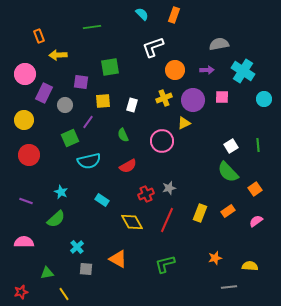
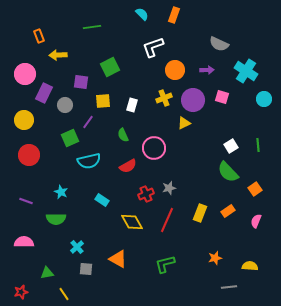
gray semicircle at (219, 44): rotated 144 degrees counterclockwise
green square at (110, 67): rotated 18 degrees counterclockwise
cyan cross at (243, 71): moved 3 px right
pink square at (222, 97): rotated 16 degrees clockwise
pink circle at (162, 141): moved 8 px left, 7 px down
green semicircle at (56, 219): rotated 42 degrees clockwise
pink semicircle at (256, 221): rotated 32 degrees counterclockwise
